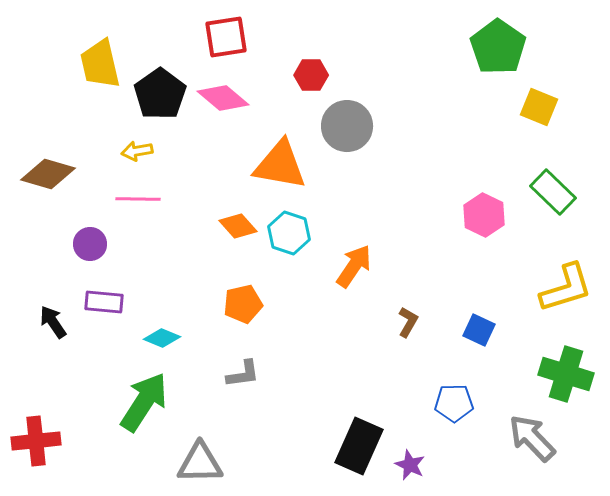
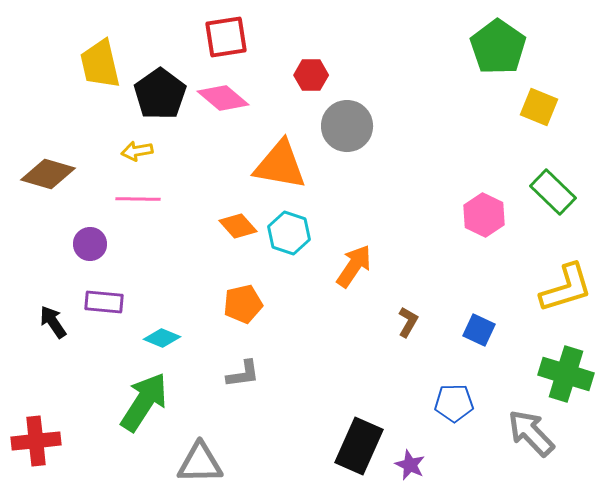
gray arrow: moved 1 px left, 5 px up
